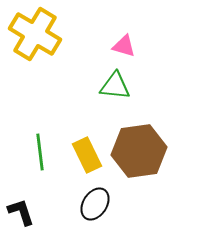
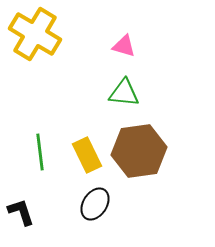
green triangle: moved 9 px right, 7 px down
